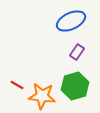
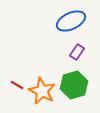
green hexagon: moved 1 px left, 1 px up
orange star: moved 5 px up; rotated 20 degrees clockwise
